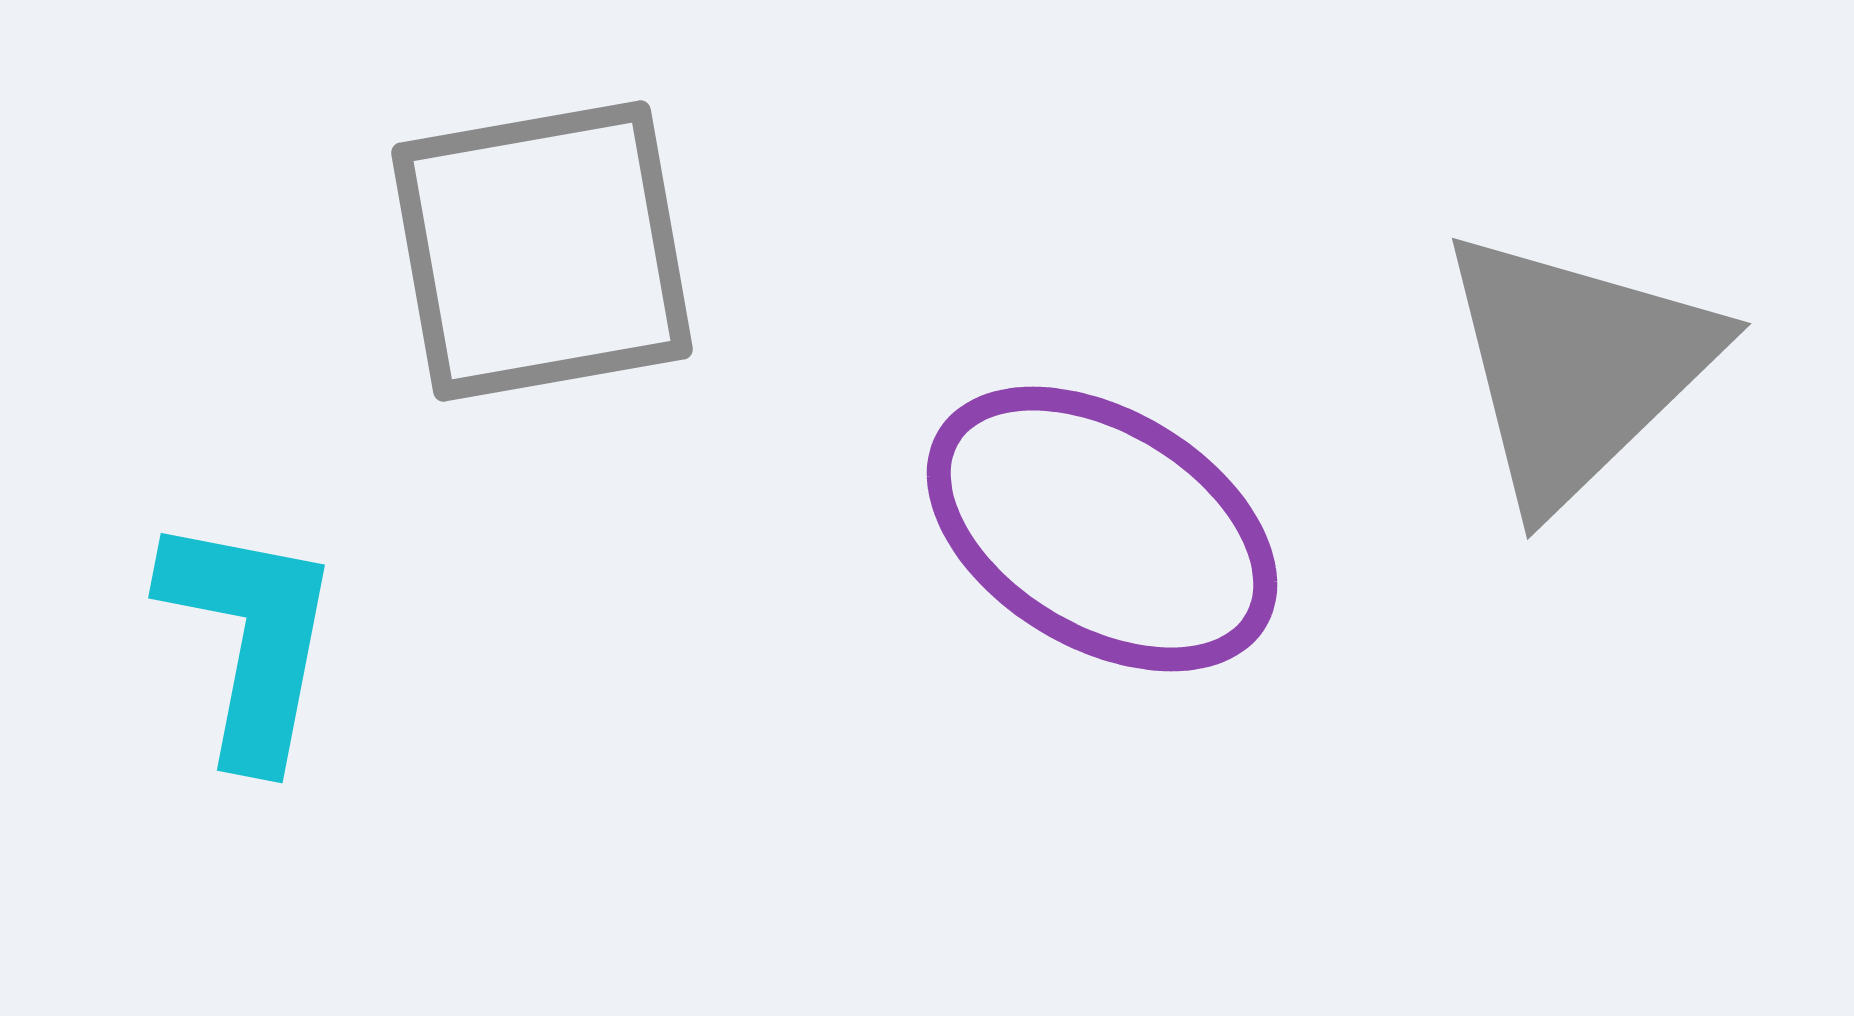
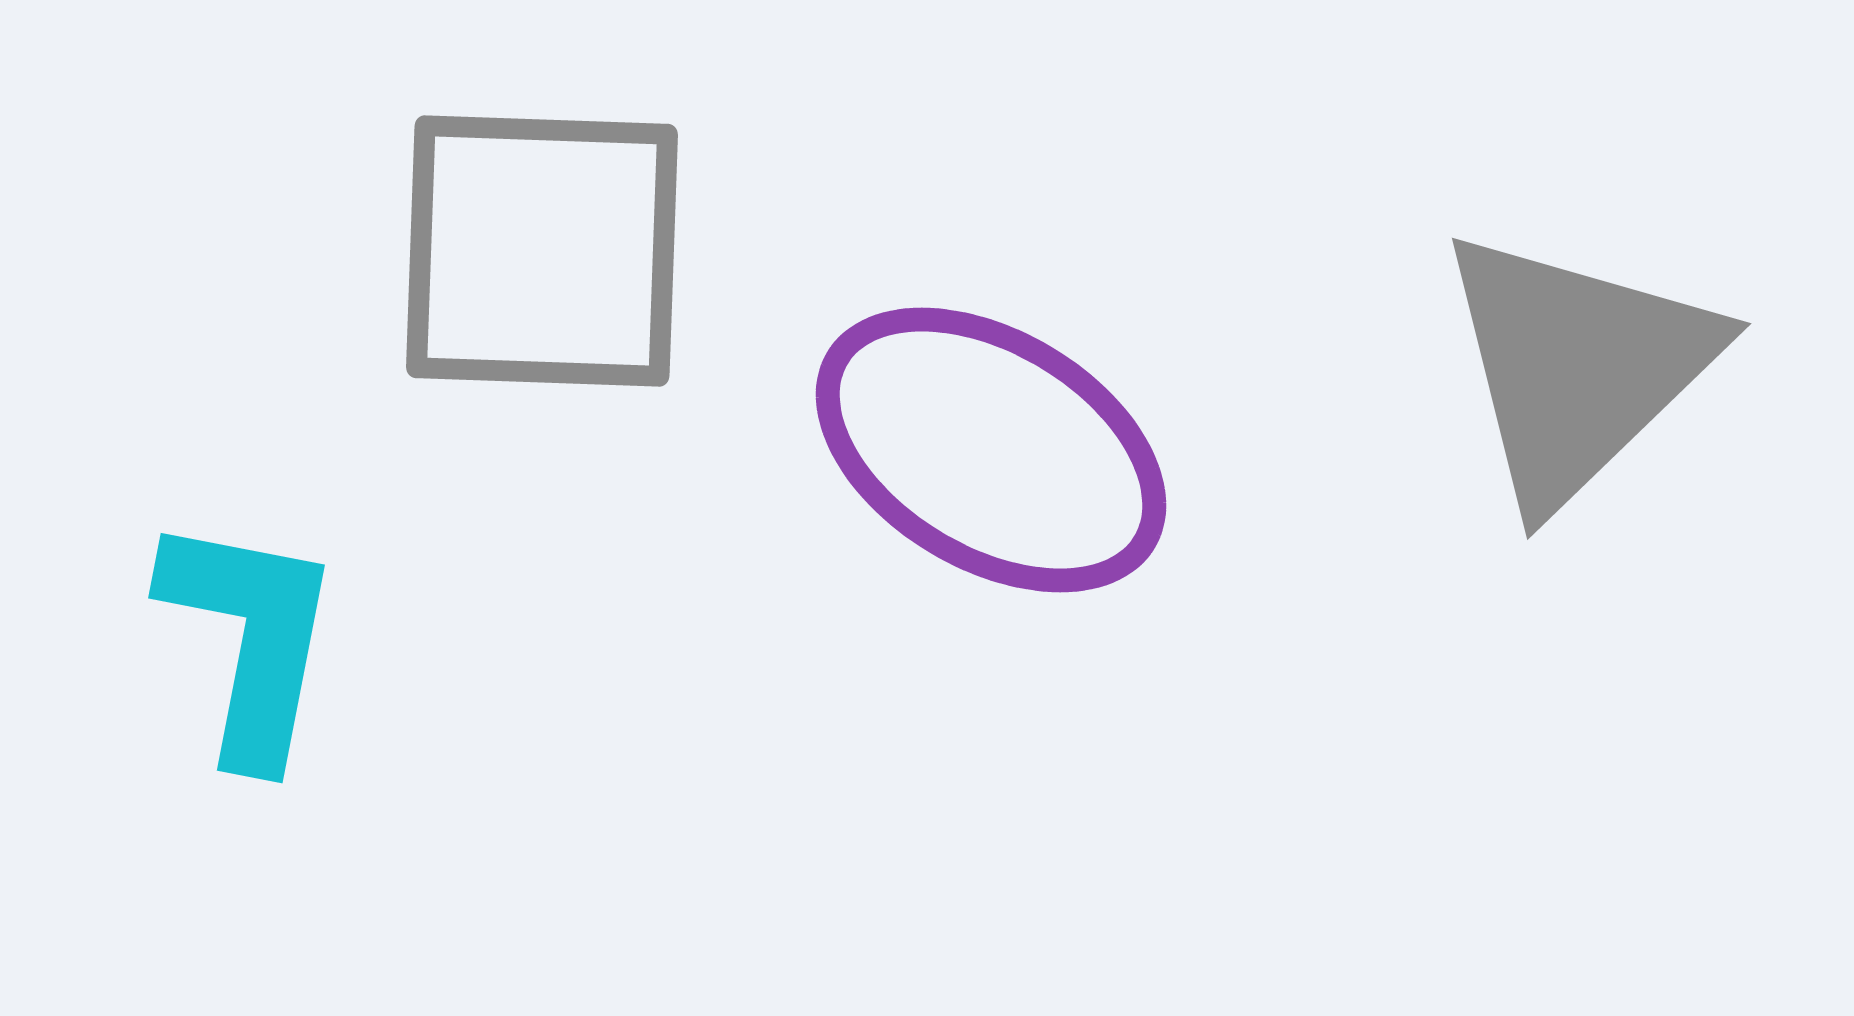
gray square: rotated 12 degrees clockwise
purple ellipse: moved 111 px left, 79 px up
